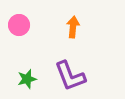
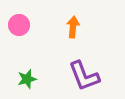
purple L-shape: moved 14 px right
